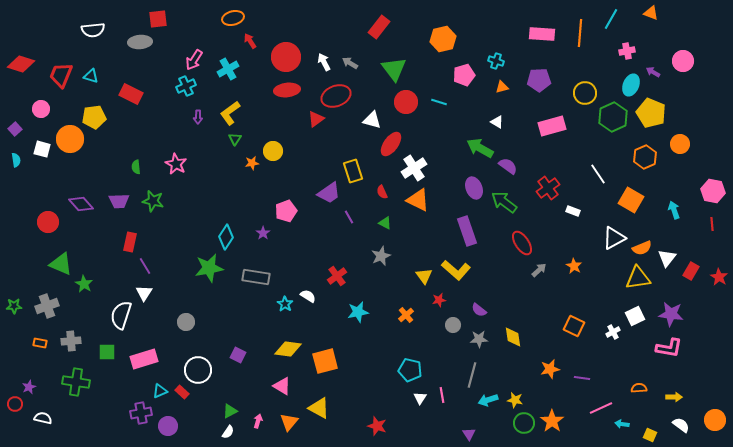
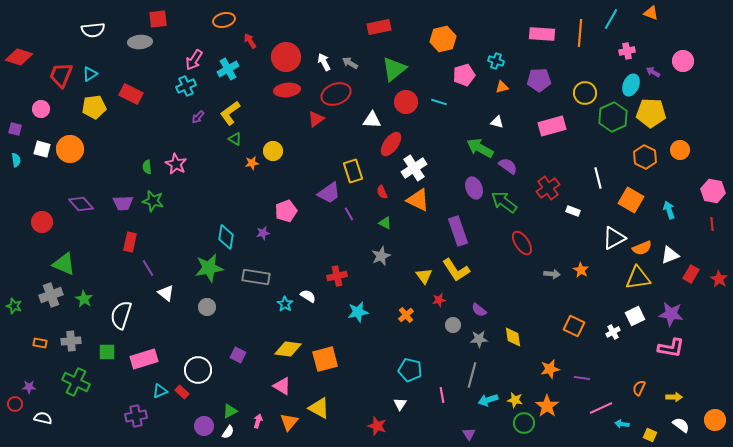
orange ellipse at (233, 18): moved 9 px left, 2 px down
red rectangle at (379, 27): rotated 40 degrees clockwise
red diamond at (21, 64): moved 2 px left, 7 px up
green triangle at (394, 69): rotated 28 degrees clockwise
cyan triangle at (91, 76): moved 1 px left, 2 px up; rotated 49 degrees counterclockwise
red ellipse at (336, 96): moved 2 px up
yellow pentagon at (651, 113): rotated 20 degrees counterclockwise
yellow pentagon at (94, 117): moved 10 px up
purple arrow at (198, 117): rotated 40 degrees clockwise
white triangle at (372, 120): rotated 12 degrees counterclockwise
white triangle at (497, 122): rotated 16 degrees counterclockwise
purple square at (15, 129): rotated 32 degrees counterclockwise
orange circle at (70, 139): moved 10 px down
green triangle at (235, 139): rotated 32 degrees counterclockwise
orange circle at (680, 144): moved 6 px down
orange hexagon at (645, 157): rotated 10 degrees counterclockwise
green semicircle at (136, 167): moved 11 px right
white line at (598, 174): moved 4 px down; rotated 20 degrees clockwise
purple trapezoid at (119, 201): moved 4 px right, 2 px down
cyan arrow at (674, 210): moved 5 px left
purple line at (349, 217): moved 3 px up
red circle at (48, 222): moved 6 px left
purple rectangle at (467, 231): moved 9 px left
purple star at (263, 233): rotated 24 degrees clockwise
cyan diamond at (226, 237): rotated 25 degrees counterclockwise
white triangle at (667, 258): moved 3 px right, 3 px up; rotated 30 degrees clockwise
green triangle at (61, 264): moved 3 px right
purple line at (145, 266): moved 3 px right, 2 px down
orange star at (574, 266): moved 7 px right, 4 px down
yellow L-shape at (456, 270): rotated 16 degrees clockwise
gray arrow at (539, 270): moved 13 px right, 4 px down; rotated 49 degrees clockwise
red rectangle at (691, 271): moved 3 px down
red cross at (337, 276): rotated 24 degrees clockwise
red star at (719, 277): moved 2 px down
green star at (84, 284): moved 15 px down
white triangle at (144, 293): moved 22 px right; rotated 24 degrees counterclockwise
green star at (14, 306): rotated 21 degrees clockwise
gray cross at (47, 306): moved 4 px right, 11 px up
gray circle at (186, 322): moved 21 px right, 15 px up
pink L-shape at (669, 348): moved 2 px right
orange square at (325, 361): moved 2 px up
green cross at (76, 382): rotated 16 degrees clockwise
purple star at (29, 387): rotated 24 degrees clockwise
orange semicircle at (639, 388): rotated 63 degrees counterclockwise
white triangle at (420, 398): moved 20 px left, 6 px down
purple cross at (141, 413): moved 5 px left, 3 px down
orange star at (552, 421): moved 5 px left, 15 px up
purple circle at (168, 426): moved 36 px right
